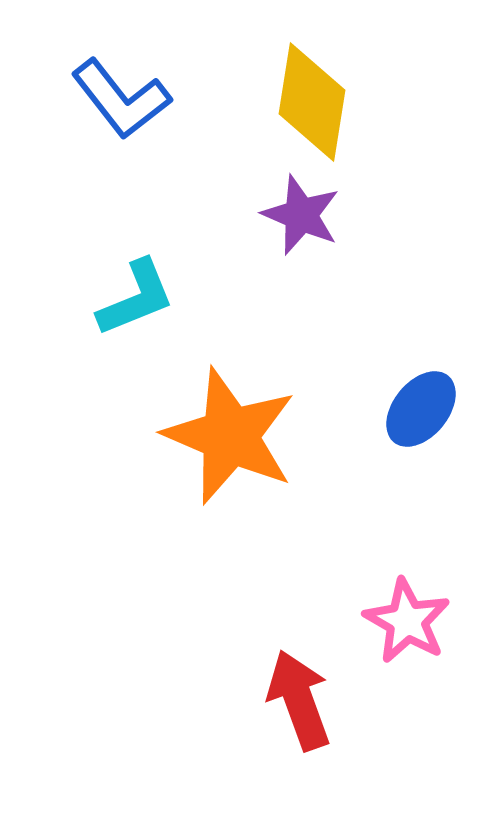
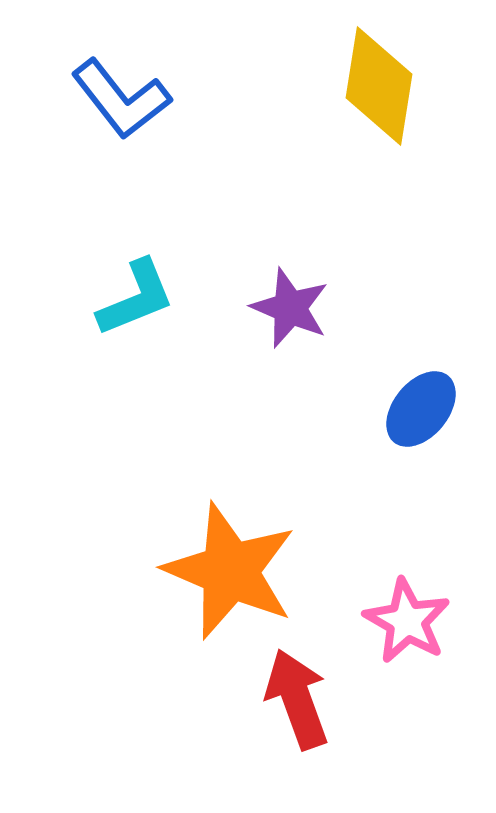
yellow diamond: moved 67 px right, 16 px up
purple star: moved 11 px left, 93 px down
orange star: moved 135 px down
red arrow: moved 2 px left, 1 px up
